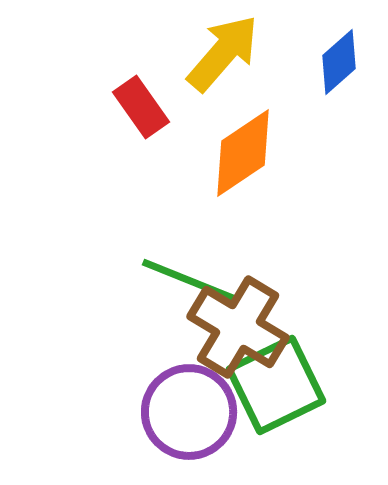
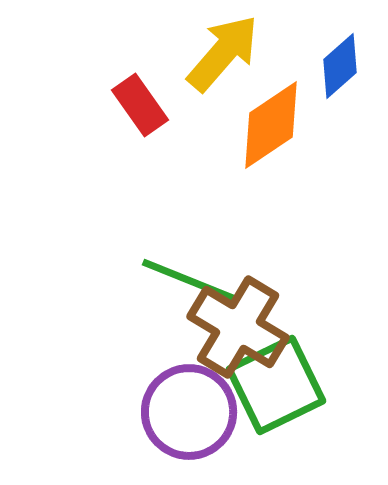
blue diamond: moved 1 px right, 4 px down
red rectangle: moved 1 px left, 2 px up
orange diamond: moved 28 px right, 28 px up
